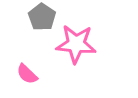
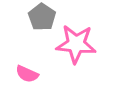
pink semicircle: rotated 20 degrees counterclockwise
